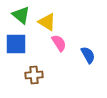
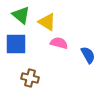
pink semicircle: rotated 42 degrees counterclockwise
brown cross: moved 4 px left, 3 px down; rotated 18 degrees clockwise
